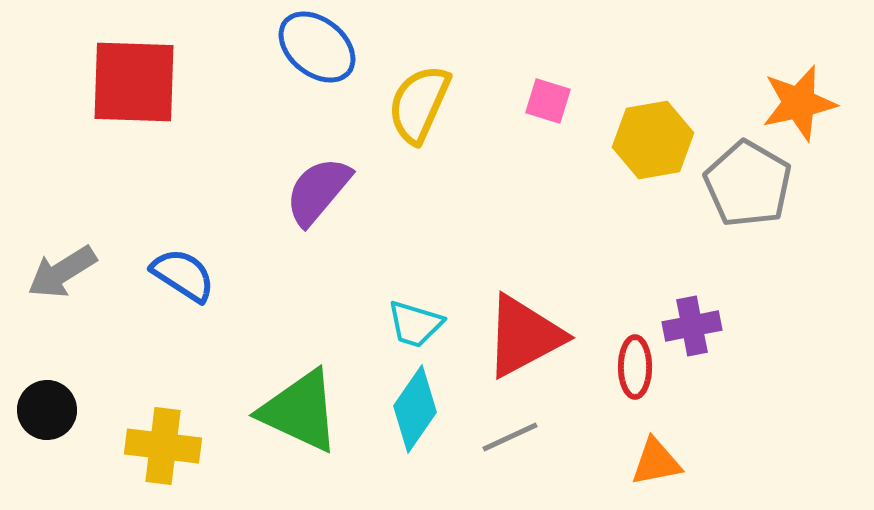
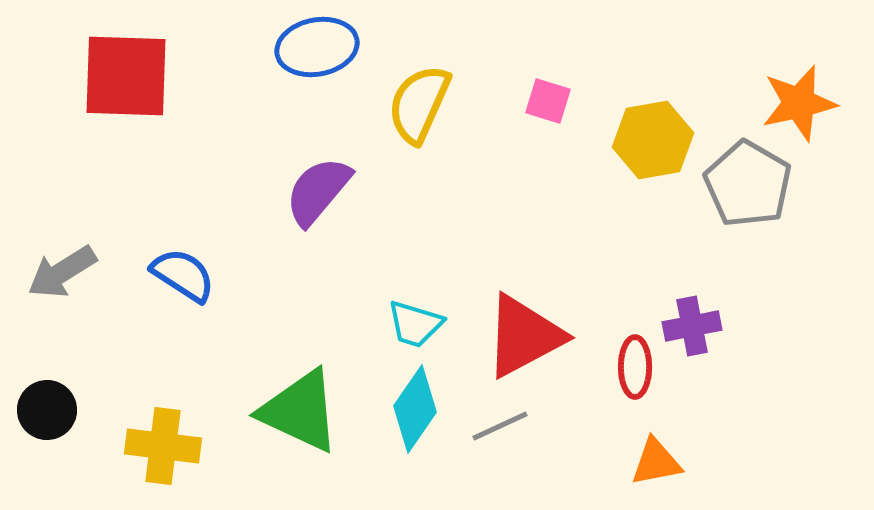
blue ellipse: rotated 50 degrees counterclockwise
red square: moved 8 px left, 6 px up
gray line: moved 10 px left, 11 px up
